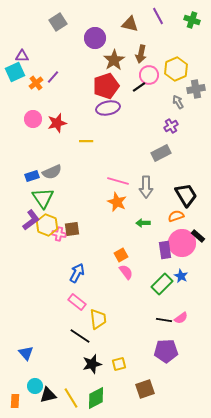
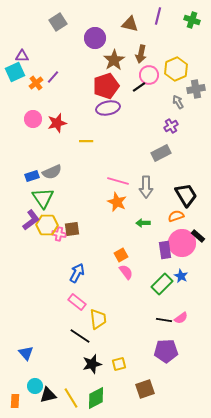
purple line at (158, 16): rotated 42 degrees clockwise
yellow hexagon at (47, 225): rotated 20 degrees counterclockwise
